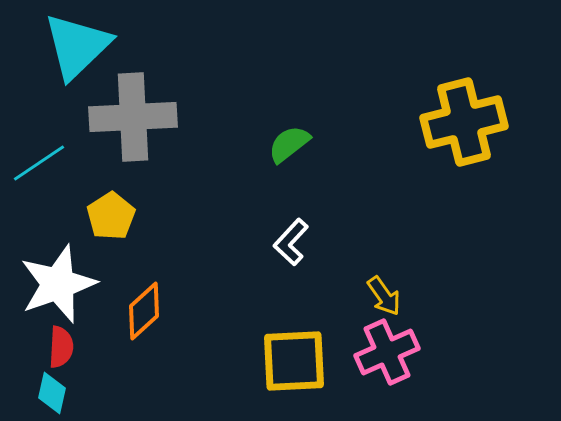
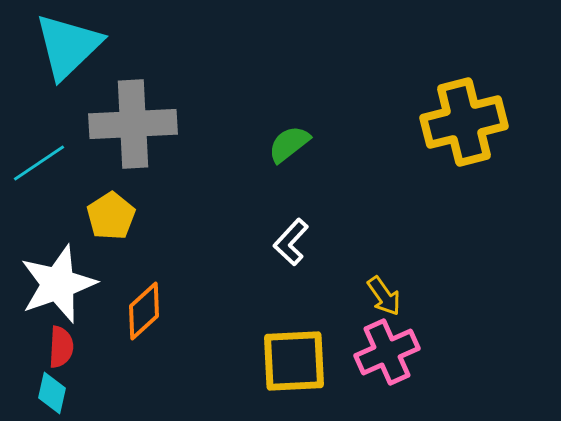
cyan triangle: moved 9 px left
gray cross: moved 7 px down
